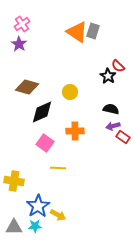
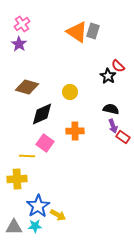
black diamond: moved 2 px down
purple arrow: rotated 96 degrees counterclockwise
yellow line: moved 31 px left, 12 px up
yellow cross: moved 3 px right, 2 px up; rotated 12 degrees counterclockwise
